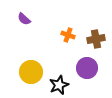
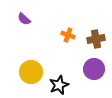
purple circle: moved 7 px right, 1 px down
